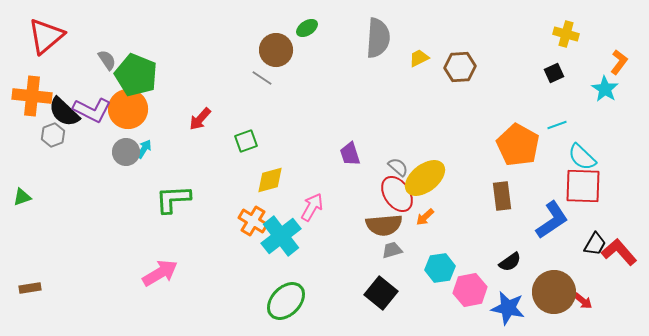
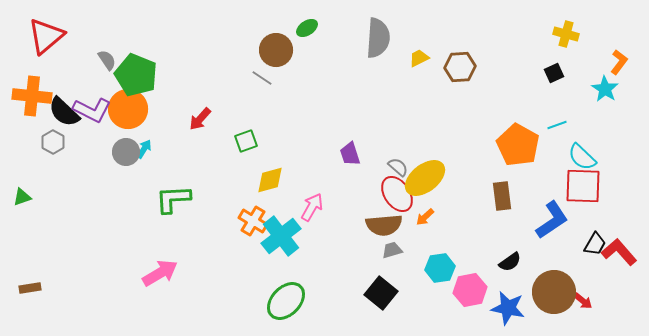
gray hexagon at (53, 135): moved 7 px down; rotated 10 degrees counterclockwise
